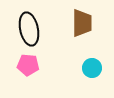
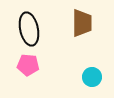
cyan circle: moved 9 px down
